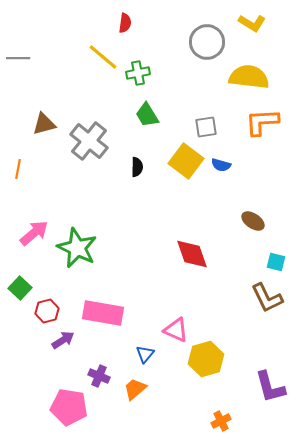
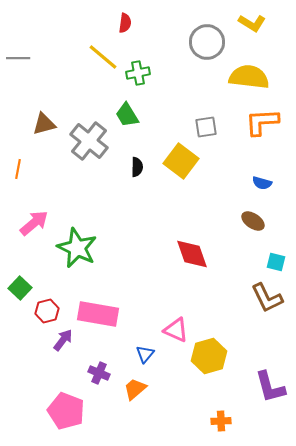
green trapezoid: moved 20 px left
yellow square: moved 5 px left
blue semicircle: moved 41 px right, 18 px down
pink arrow: moved 10 px up
pink rectangle: moved 5 px left, 1 px down
purple arrow: rotated 20 degrees counterclockwise
yellow hexagon: moved 3 px right, 3 px up
purple cross: moved 3 px up
pink pentagon: moved 3 px left, 4 px down; rotated 12 degrees clockwise
orange cross: rotated 24 degrees clockwise
